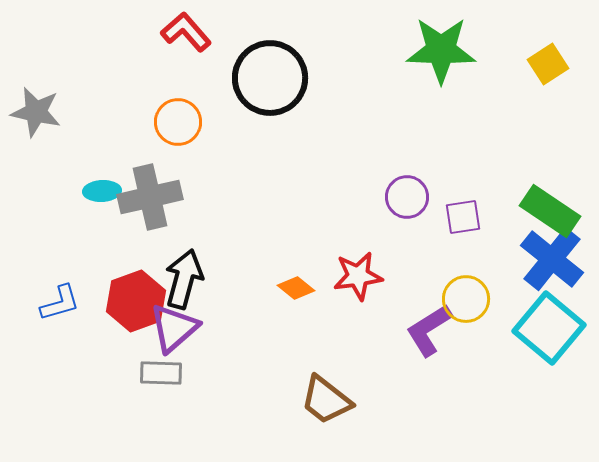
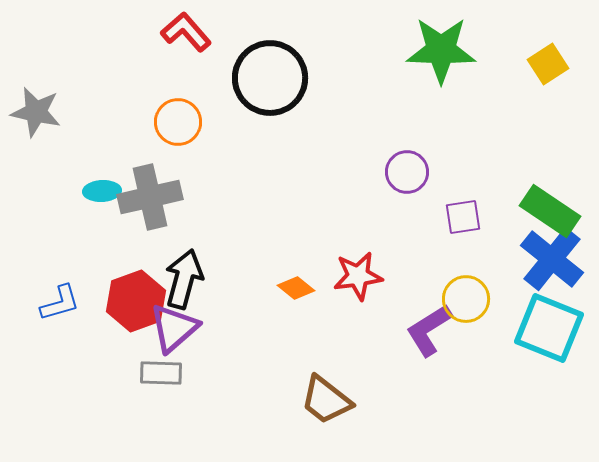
purple circle: moved 25 px up
cyan square: rotated 18 degrees counterclockwise
